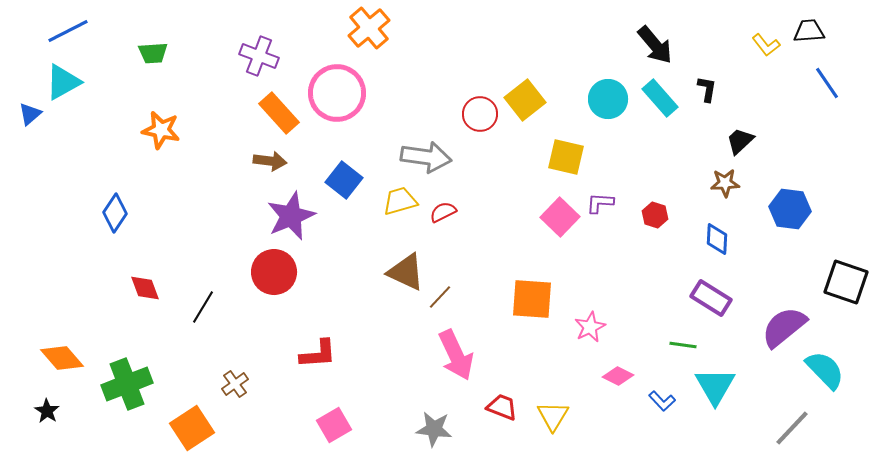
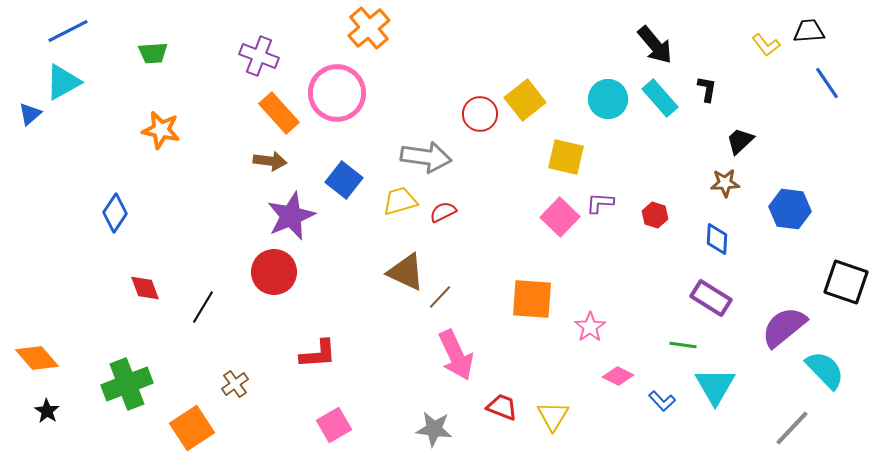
pink star at (590, 327): rotated 8 degrees counterclockwise
orange diamond at (62, 358): moved 25 px left
